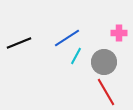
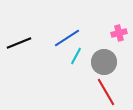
pink cross: rotated 14 degrees counterclockwise
